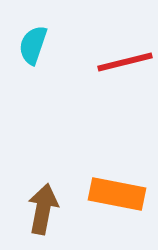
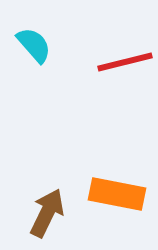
cyan semicircle: moved 1 px right; rotated 120 degrees clockwise
brown arrow: moved 4 px right, 4 px down; rotated 15 degrees clockwise
